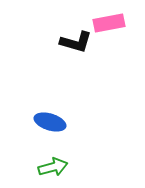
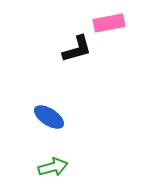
black L-shape: moved 1 px right, 7 px down; rotated 32 degrees counterclockwise
blue ellipse: moved 1 px left, 5 px up; rotated 16 degrees clockwise
